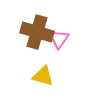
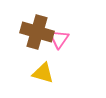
yellow triangle: moved 3 px up
